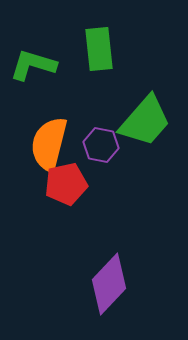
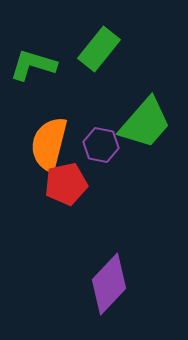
green rectangle: rotated 45 degrees clockwise
green trapezoid: moved 2 px down
